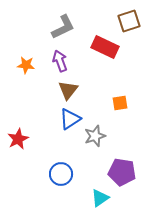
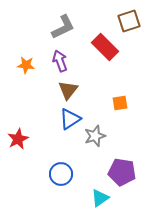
red rectangle: rotated 20 degrees clockwise
